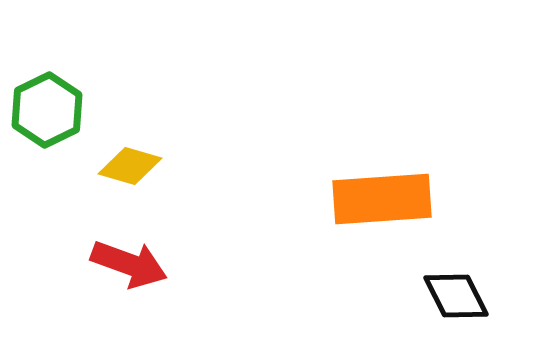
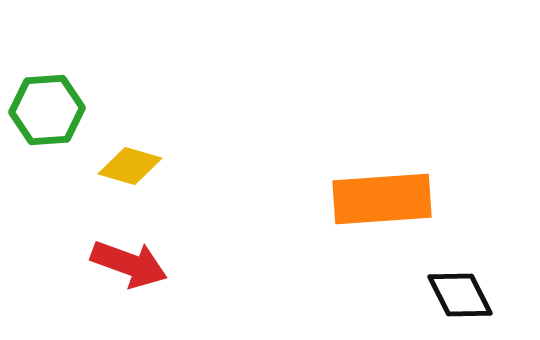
green hexagon: rotated 22 degrees clockwise
black diamond: moved 4 px right, 1 px up
